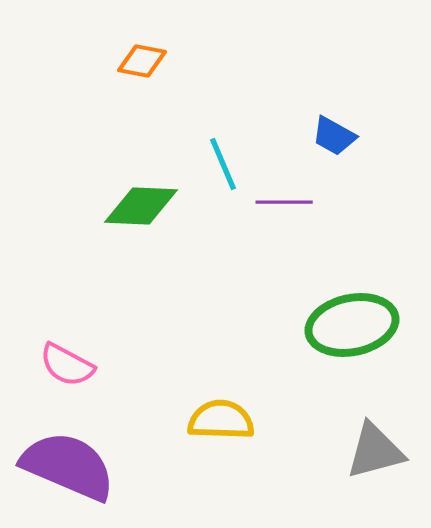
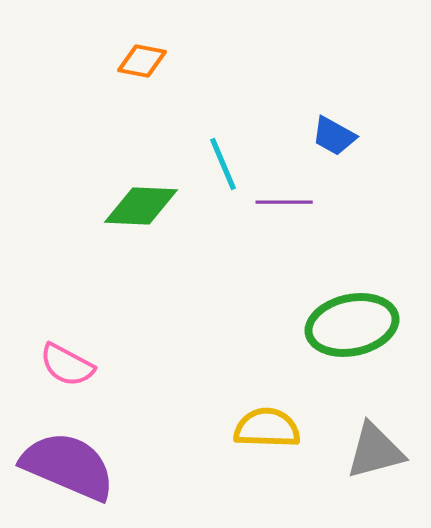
yellow semicircle: moved 46 px right, 8 px down
